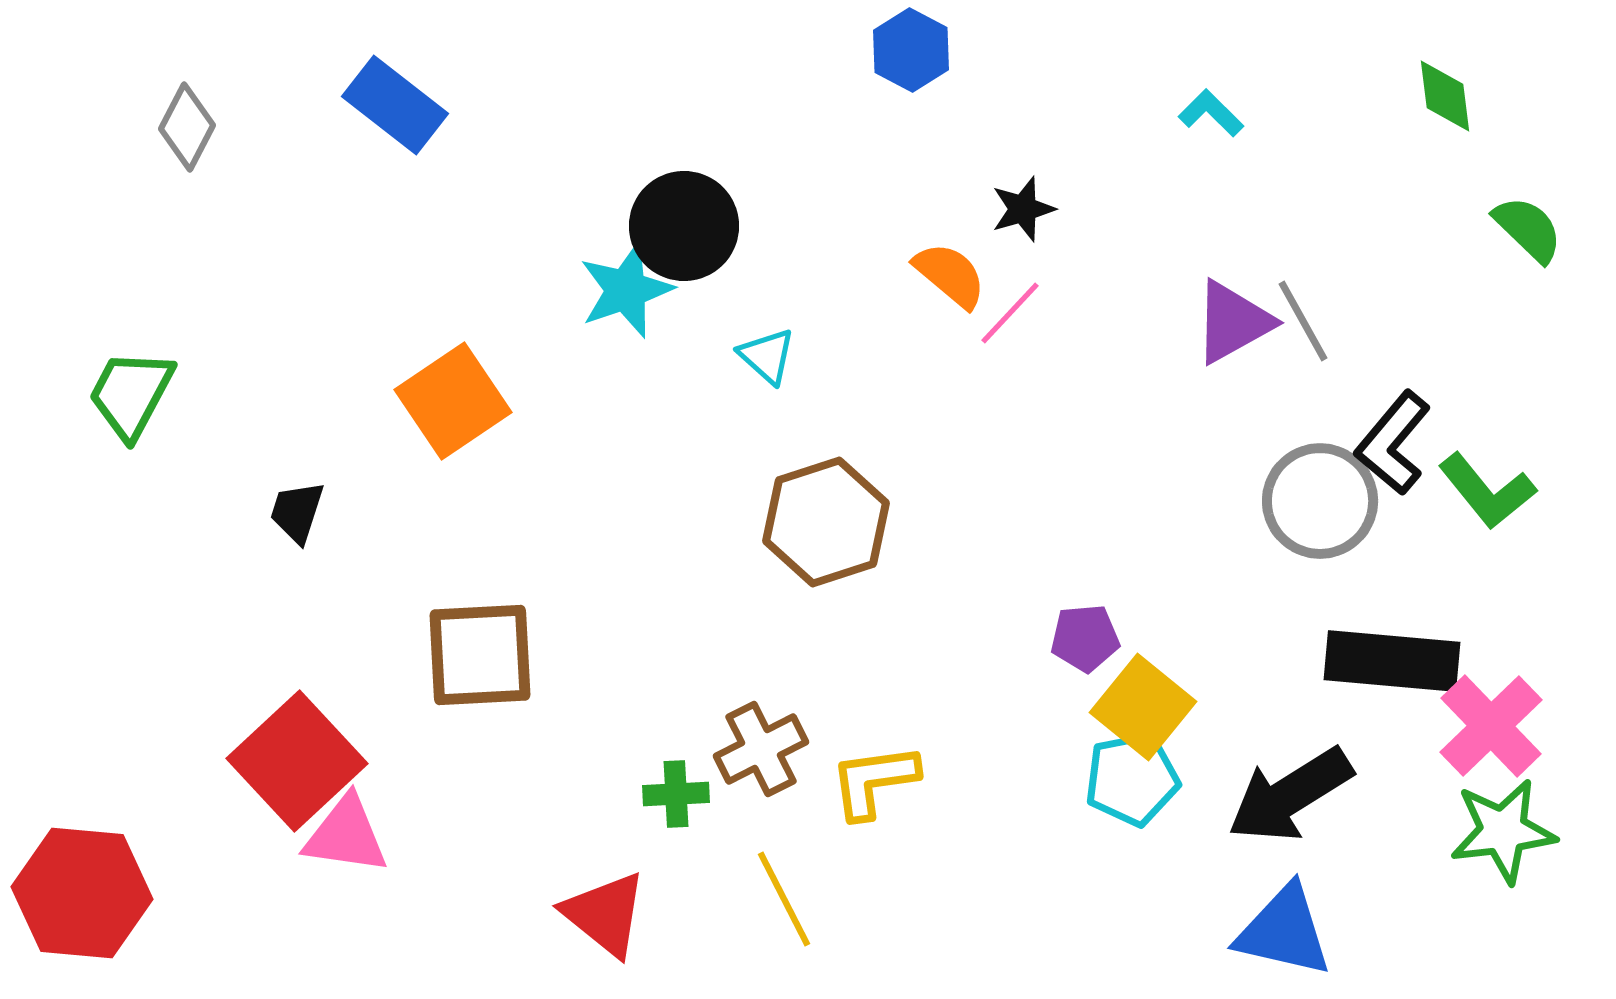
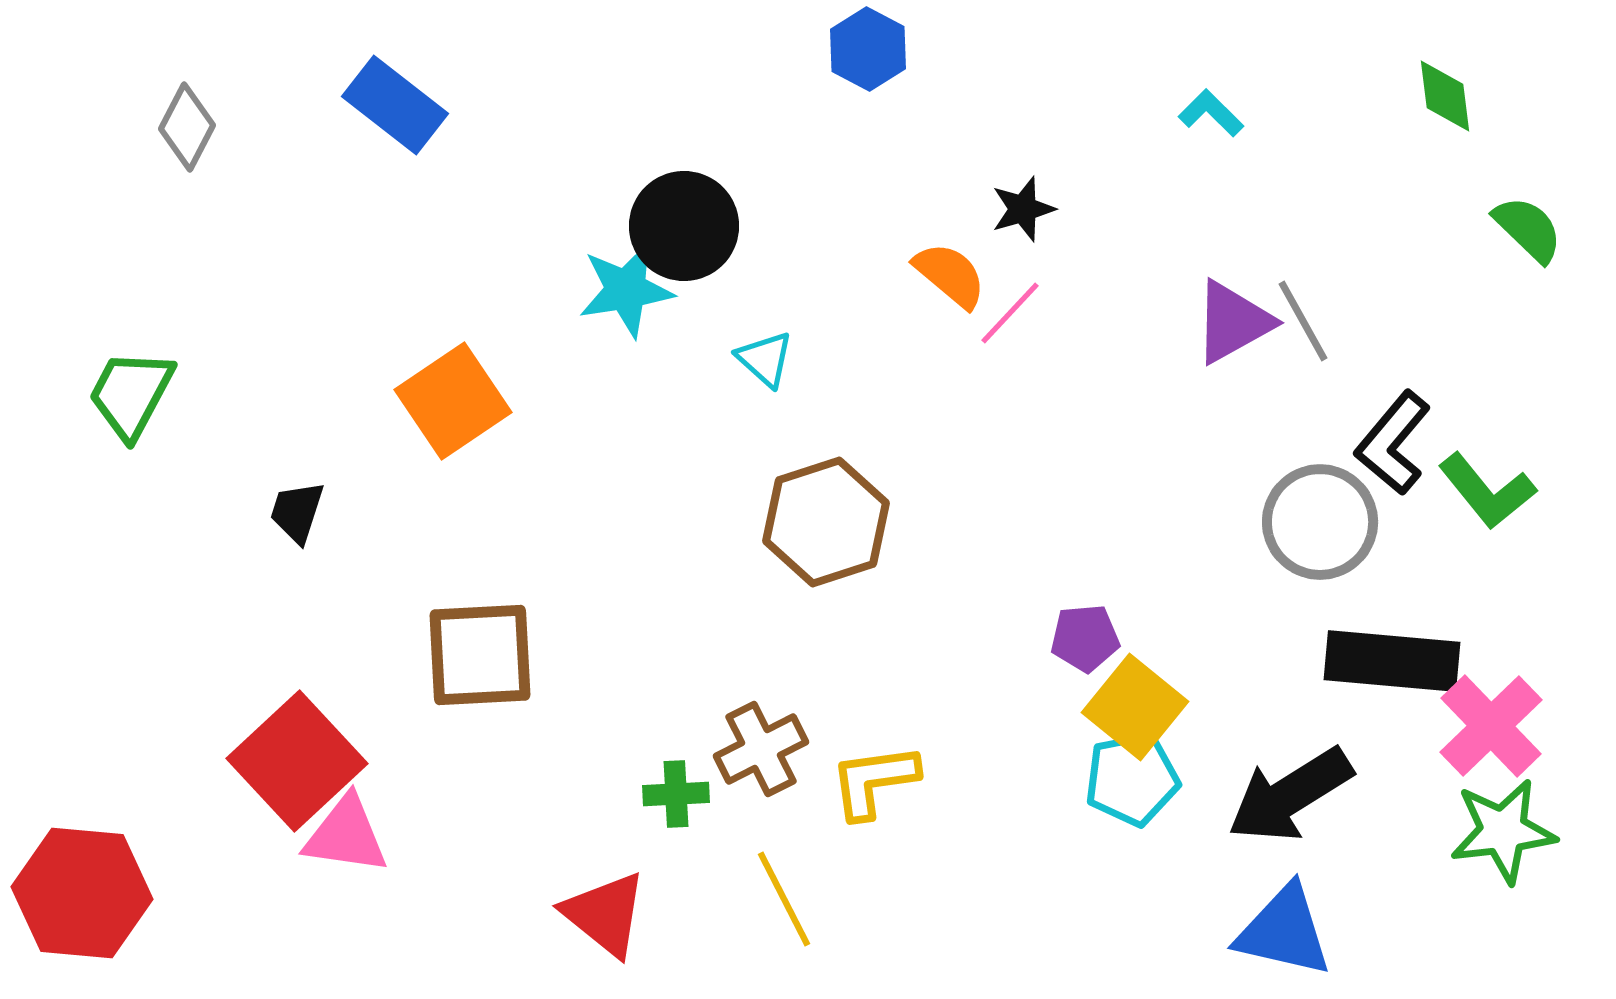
blue hexagon: moved 43 px left, 1 px up
cyan star: rotated 10 degrees clockwise
cyan triangle: moved 2 px left, 3 px down
gray circle: moved 21 px down
yellow square: moved 8 px left
